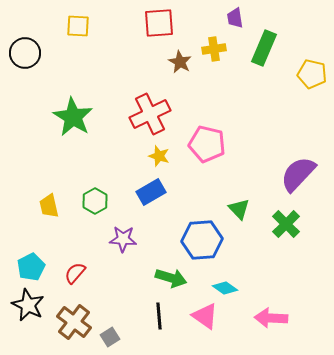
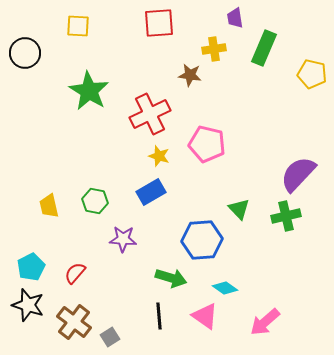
brown star: moved 10 px right, 13 px down; rotated 20 degrees counterclockwise
green star: moved 16 px right, 26 px up
green hexagon: rotated 20 degrees counterclockwise
green cross: moved 8 px up; rotated 32 degrees clockwise
black star: rotated 8 degrees counterclockwise
pink arrow: moved 6 px left, 4 px down; rotated 44 degrees counterclockwise
